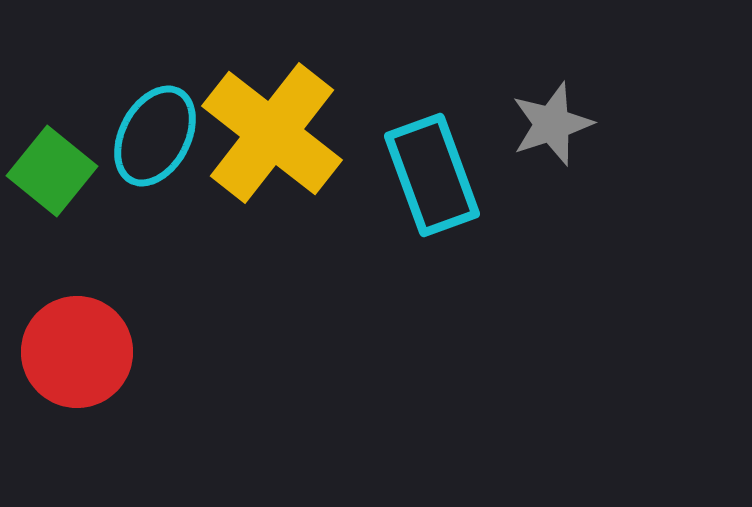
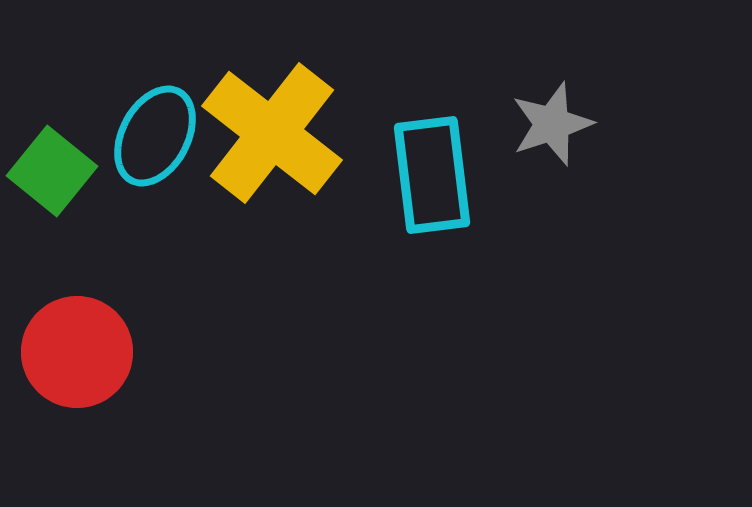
cyan rectangle: rotated 13 degrees clockwise
